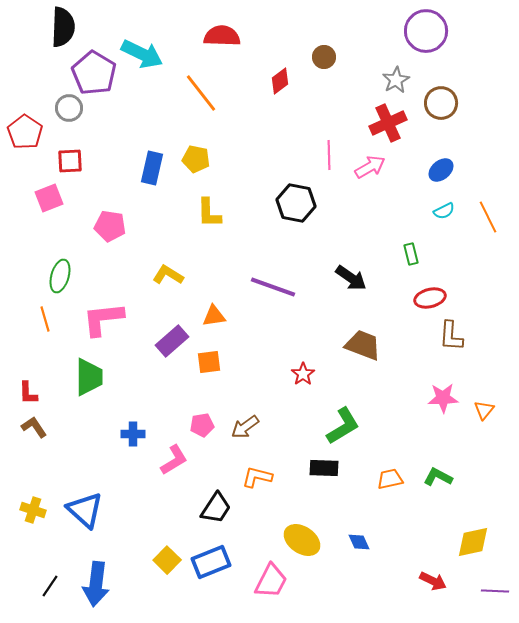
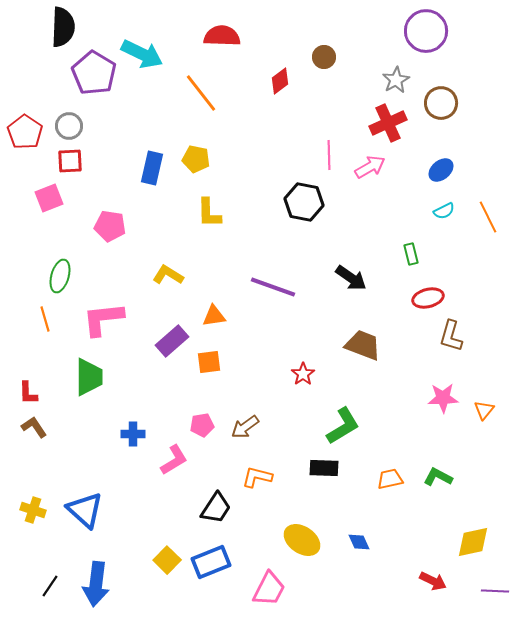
gray circle at (69, 108): moved 18 px down
black hexagon at (296, 203): moved 8 px right, 1 px up
red ellipse at (430, 298): moved 2 px left
brown L-shape at (451, 336): rotated 12 degrees clockwise
pink trapezoid at (271, 581): moved 2 px left, 8 px down
